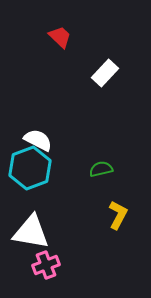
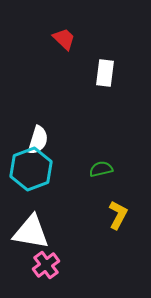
red trapezoid: moved 4 px right, 2 px down
white rectangle: rotated 36 degrees counterclockwise
white semicircle: rotated 80 degrees clockwise
cyan hexagon: moved 1 px right, 1 px down
pink cross: rotated 16 degrees counterclockwise
